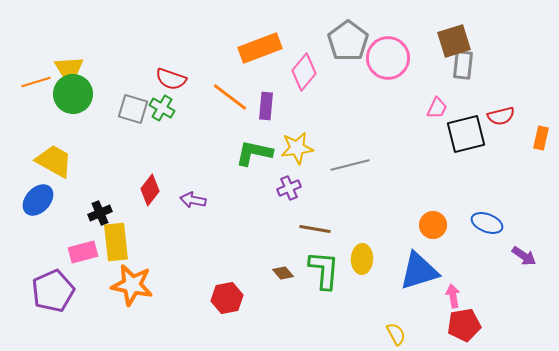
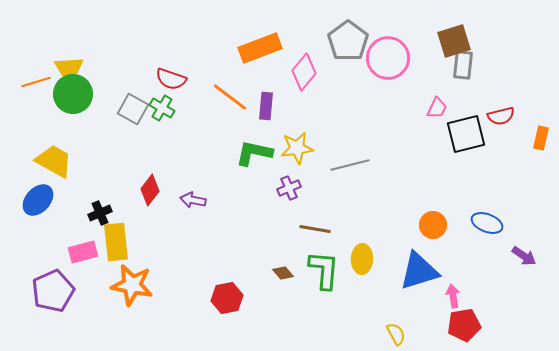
gray square at (133, 109): rotated 12 degrees clockwise
